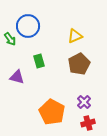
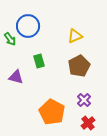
brown pentagon: moved 2 px down
purple triangle: moved 1 px left
purple cross: moved 2 px up
red cross: rotated 24 degrees counterclockwise
